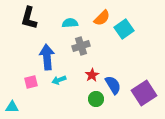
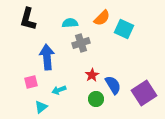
black L-shape: moved 1 px left, 1 px down
cyan square: rotated 30 degrees counterclockwise
gray cross: moved 3 px up
cyan arrow: moved 10 px down
cyan triangle: moved 29 px right; rotated 40 degrees counterclockwise
